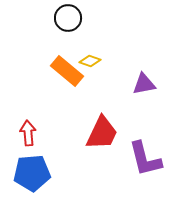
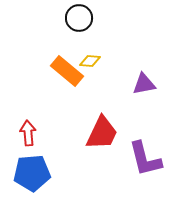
black circle: moved 11 px right
yellow diamond: rotated 15 degrees counterclockwise
